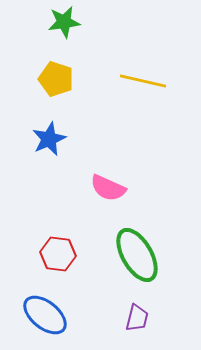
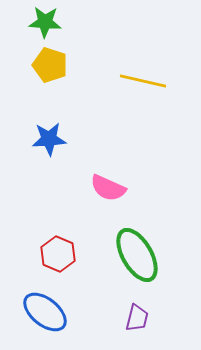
green star: moved 19 px left; rotated 12 degrees clockwise
yellow pentagon: moved 6 px left, 14 px up
blue star: rotated 20 degrees clockwise
red hexagon: rotated 16 degrees clockwise
blue ellipse: moved 3 px up
